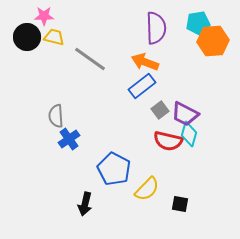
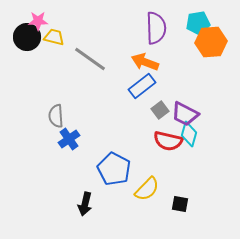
pink star: moved 6 px left, 5 px down
orange hexagon: moved 2 px left, 1 px down
